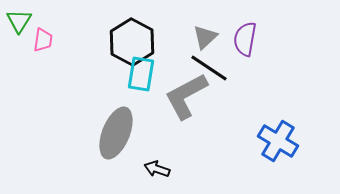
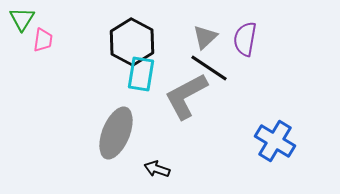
green triangle: moved 3 px right, 2 px up
blue cross: moved 3 px left
